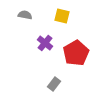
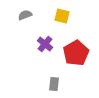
gray semicircle: rotated 32 degrees counterclockwise
purple cross: moved 1 px down
gray rectangle: rotated 32 degrees counterclockwise
